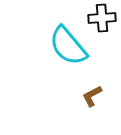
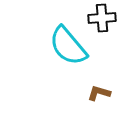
brown L-shape: moved 7 px right, 3 px up; rotated 45 degrees clockwise
